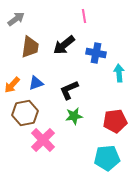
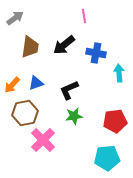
gray arrow: moved 1 px left, 1 px up
